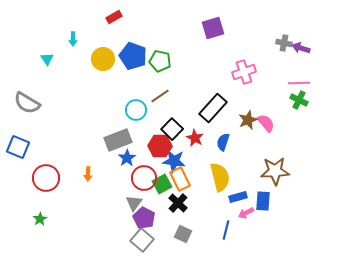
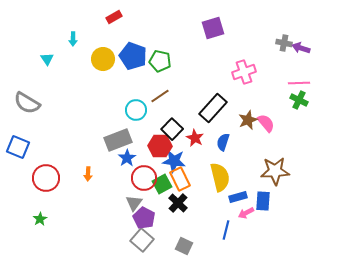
gray square at (183, 234): moved 1 px right, 12 px down
